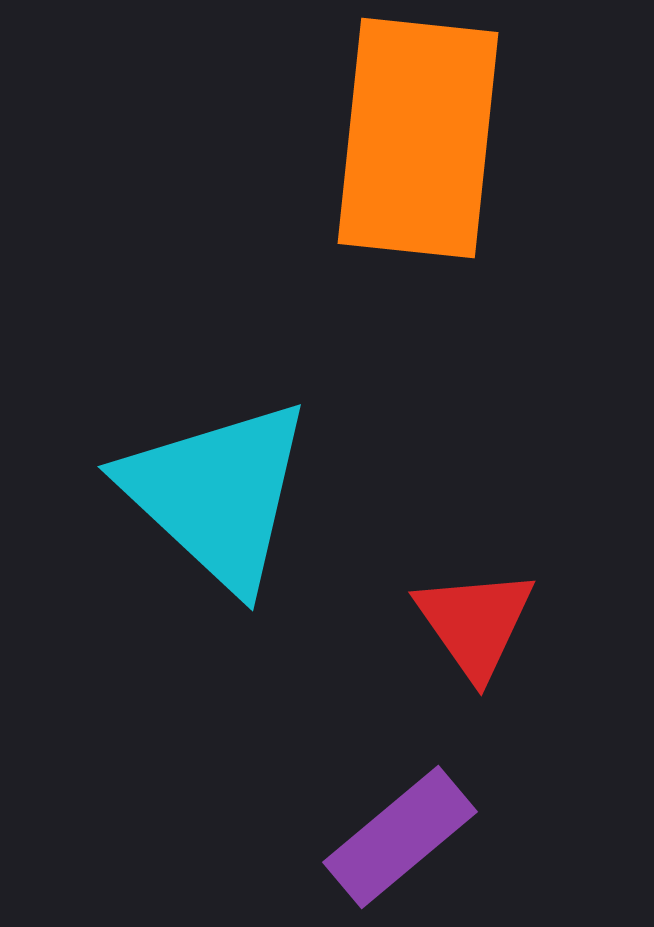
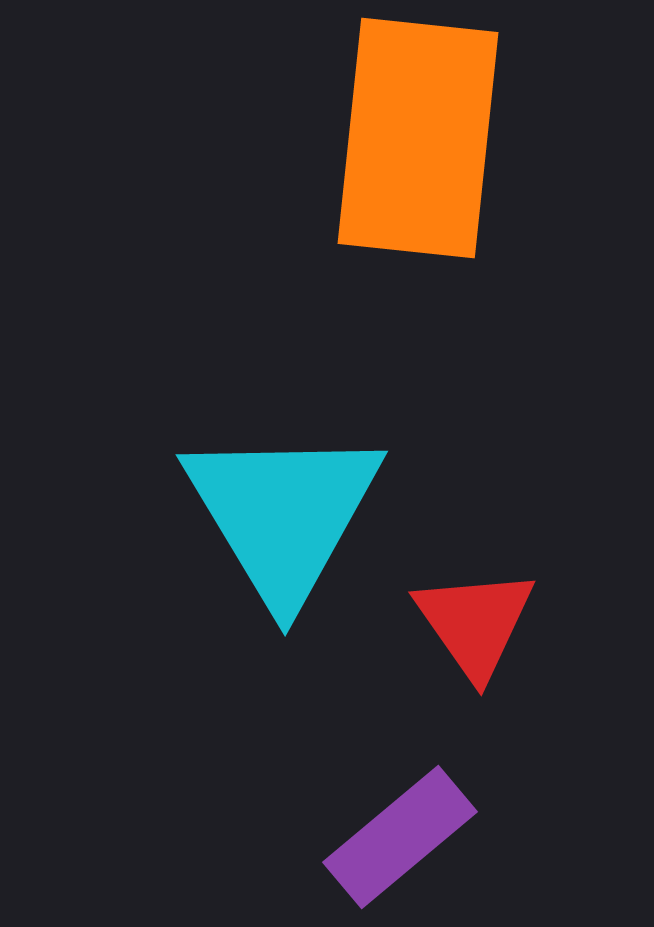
cyan triangle: moved 66 px right, 20 px down; rotated 16 degrees clockwise
